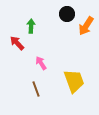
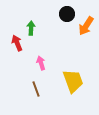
green arrow: moved 2 px down
red arrow: rotated 21 degrees clockwise
pink arrow: rotated 16 degrees clockwise
yellow trapezoid: moved 1 px left
